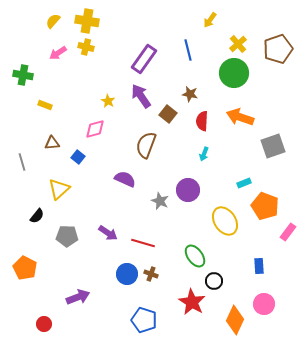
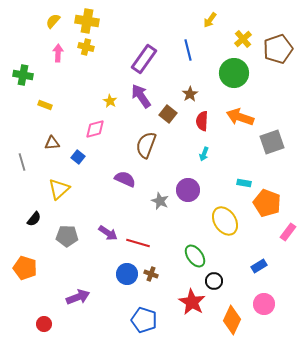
yellow cross at (238, 44): moved 5 px right, 5 px up
pink arrow at (58, 53): rotated 126 degrees clockwise
brown star at (190, 94): rotated 28 degrees clockwise
yellow star at (108, 101): moved 2 px right
gray square at (273, 146): moved 1 px left, 4 px up
cyan rectangle at (244, 183): rotated 32 degrees clockwise
orange pentagon at (265, 206): moved 2 px right, 3 px up
black semicircle at (37, 216): moved 3 px left, 3 px down
red line at (143, 243): moved 5 px left
blue rectangle at (259, 266): rotated 63 degrees clockwise
orange pentagon at (25, 268): rotated 10 degrees counterclockwise
orange diamond at (235, 320): moved 3 px left
